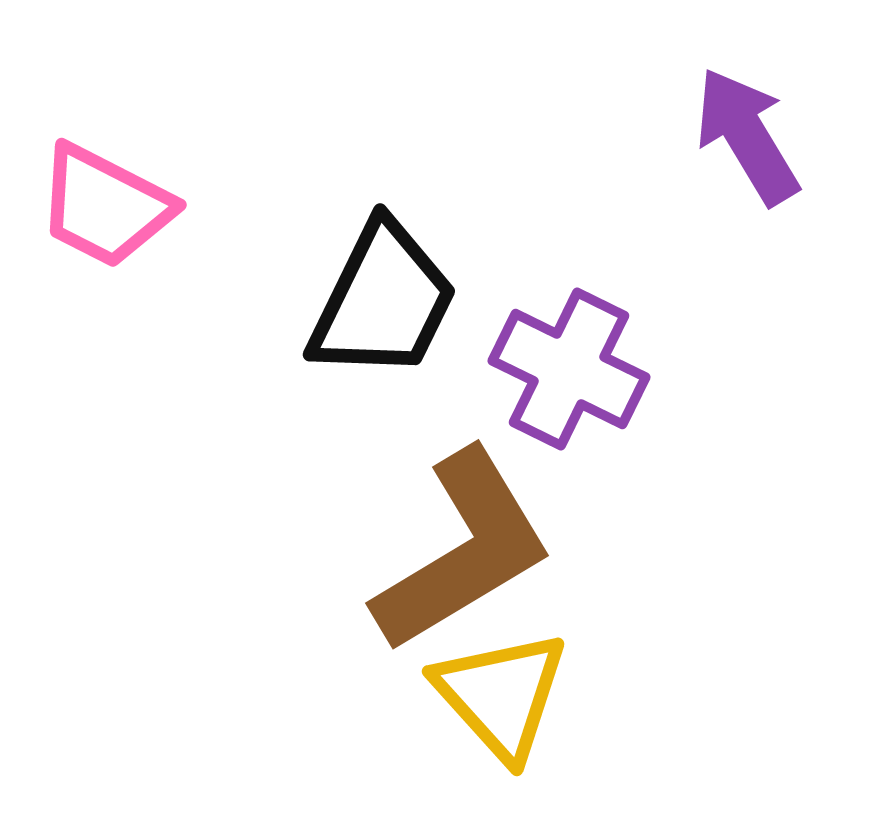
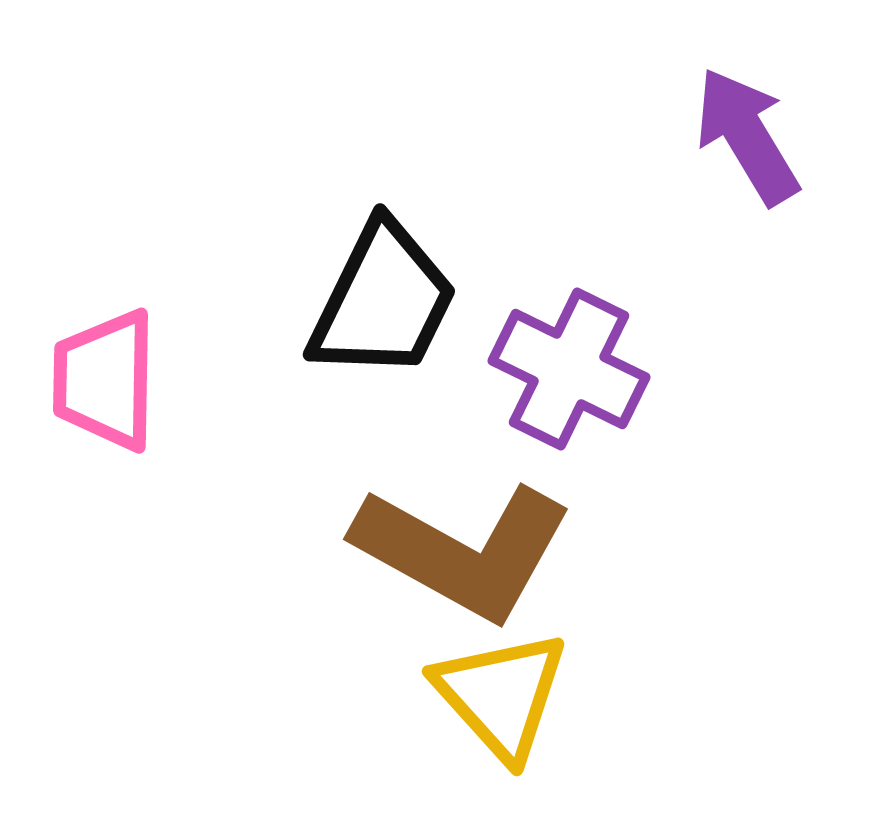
pink trapezoid: moved 174 px down; rotated 64 degrees clockwise
brown L-shape: rotated 60 degrees clockwise
